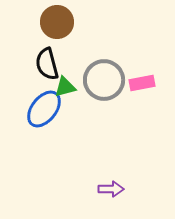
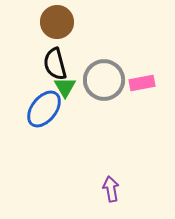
black semicircle: moved 8 px right
green triangle: rotated 45 degrees counterclockwise
purple arrow: rotated 100 degrees counterclockwise
